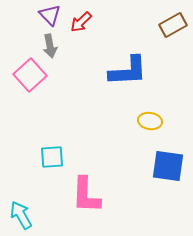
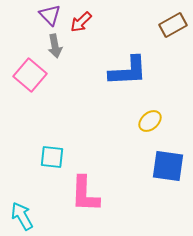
gray arrow: moved 5 px right
pink square: rotated 8 degrees counterclockwise
yellow ellipse: rotated 50 degrees counterclockwise
cyan square: rotated 10 degrees clockwise
pink L-shape: moved 1 px left, 1 px up
cyan arrow: moved 1 px right, 1 px down
